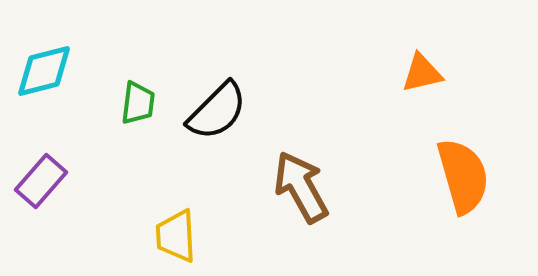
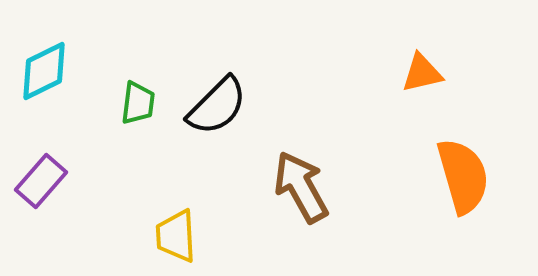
cyan diamond: rotated 12 degrees counterclockwise
black semicircle: moved 5 px up
